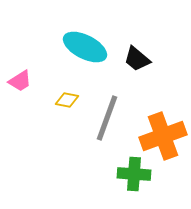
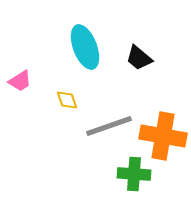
cyan ellipse: rotated 42 degrees clockwise
black trapezoid: moved 2 px right, 1 px up
yellow diamond: rotated 60 degrees clockwise
gray line: moved 2 px right, 8 px down; rotated 51 degrees clockwise
orange cross: rotated 30 degrees clockwise
